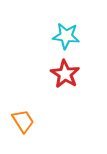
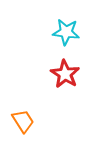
cyan star: moved 4 px up
